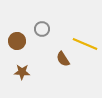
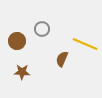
brown semicircle: moved 1 px left; rotated 56 degrees clockwise
